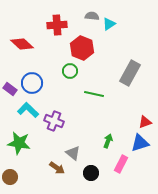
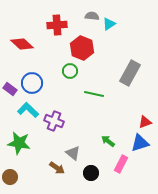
green arrow: rotated 72 degrees counterclockwise
